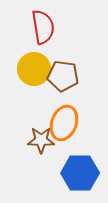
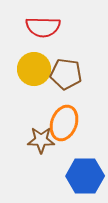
red semicircle: rotated 100 degrees clockwise
brown pentagon: moved 3 px right, 2 px up
blue hexagon: moved 5 px right, 3 px down
